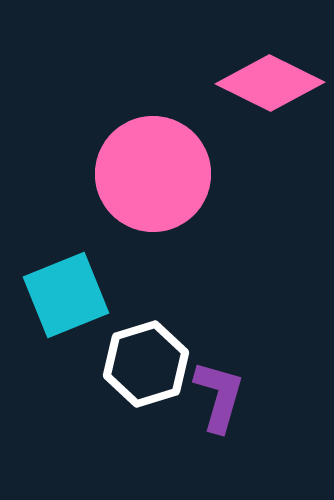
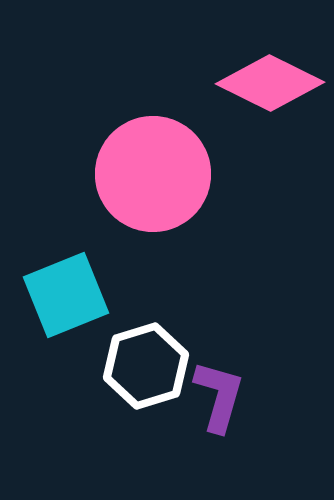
white hexagon: moved 2 px down
